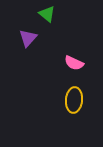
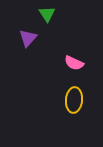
green triangle: rotated 18 degrees clockwise
